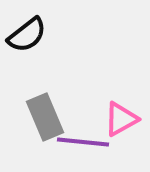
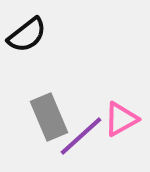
gray rectangle: moved 4 px right
purple line: moved 2 px left, 6 px up; rotated 48 degrees counterclockwise
